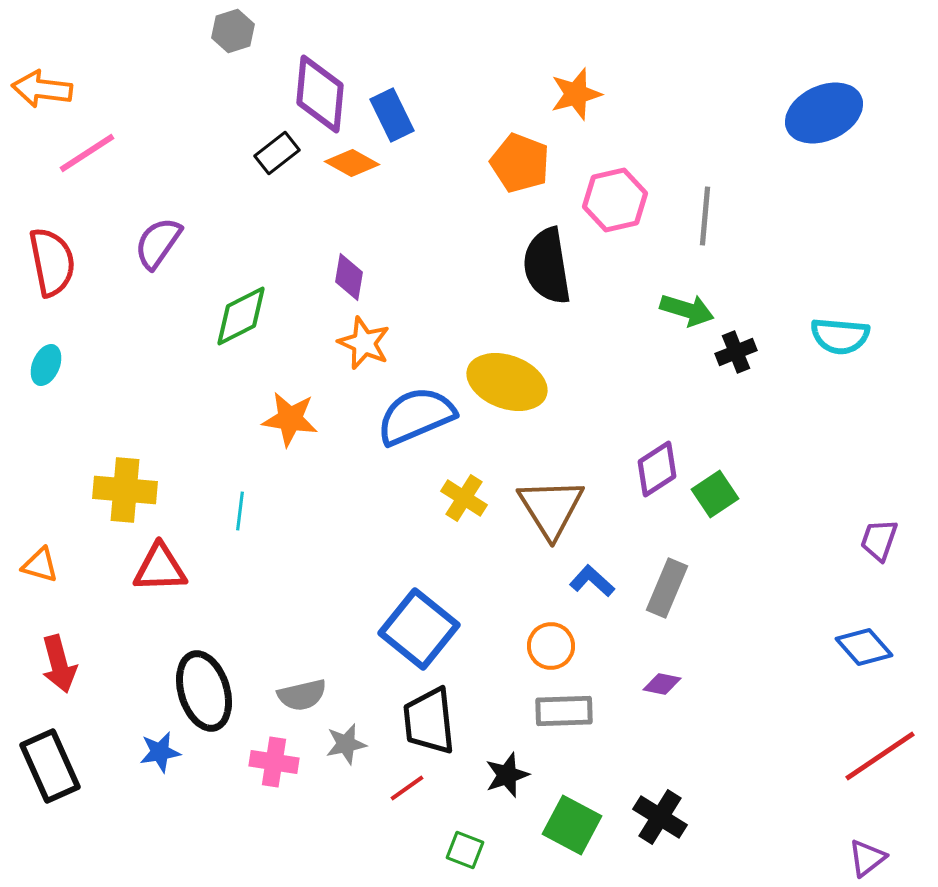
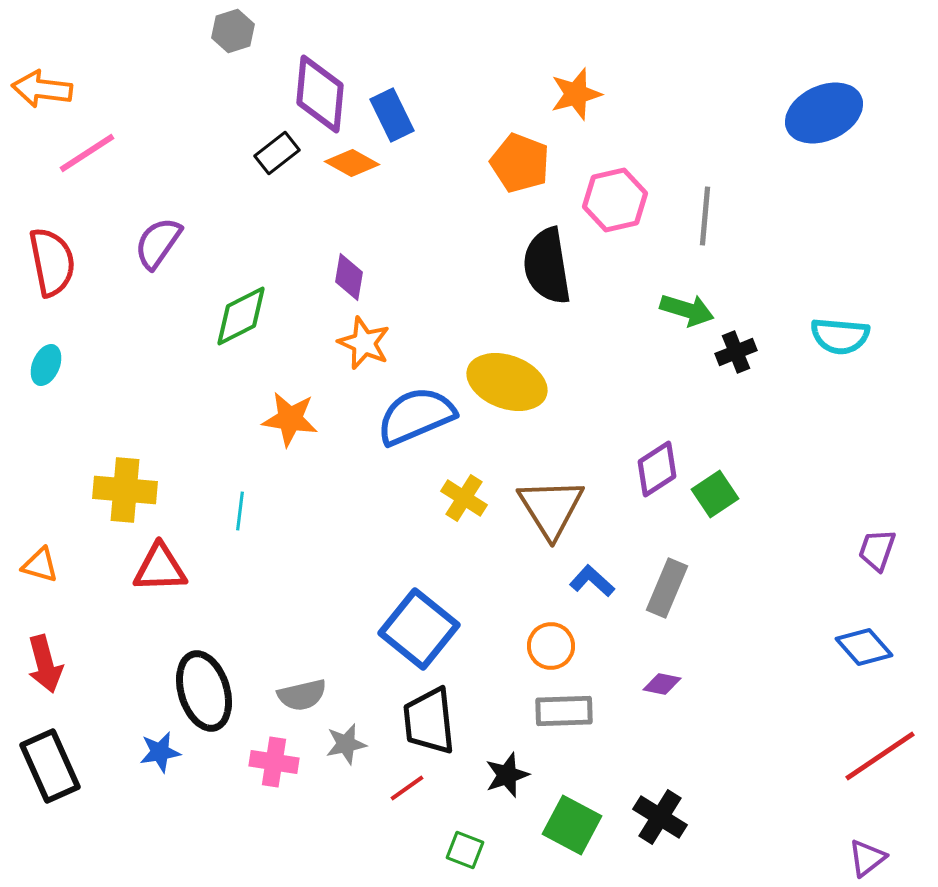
purple trapezoid at (879, 540): moved 2 px left, 10 px down
red arrow at (59, 664): moved 14 px left
